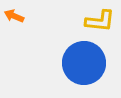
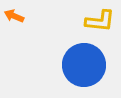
blue circle: moved 2 px down
